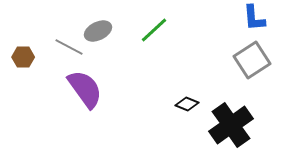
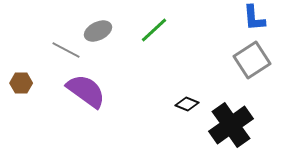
gray line: moved 3 px left, 3 px down
brown hexagon: moved 2 px left, 26 px down
purple semicircle: moved 1 px right, 2 px down; rotated 18 degrees counterclockwise
